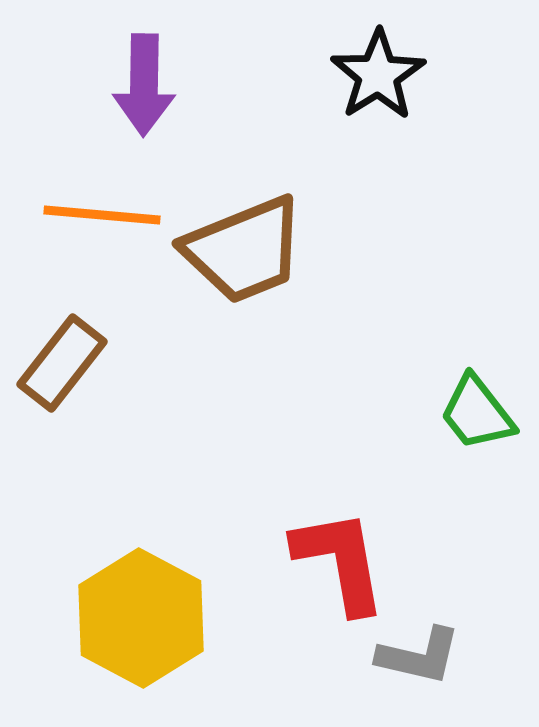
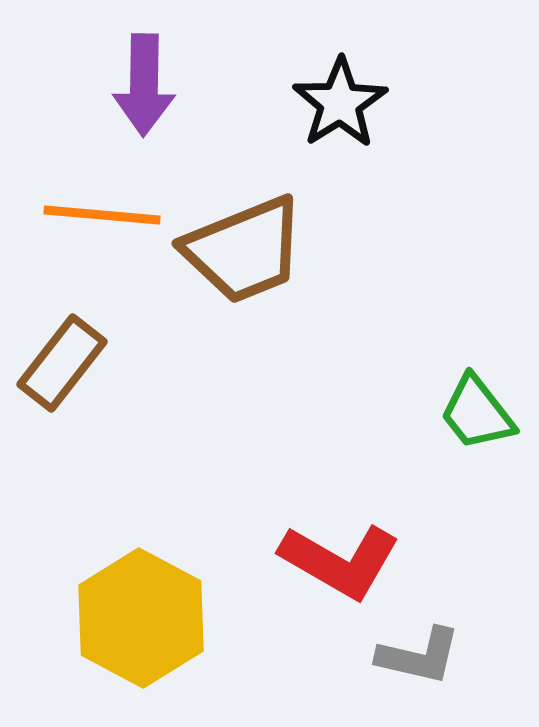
black star: moved 38 px left, 28 px down
red L-shape: rotated 130 degrees clockwise
